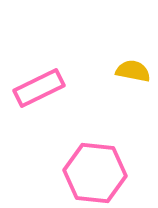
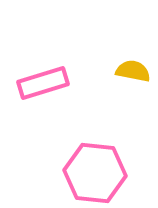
pink rectangle: moved 4 px right, 5 px up; rotated 9 degrees clockwise
